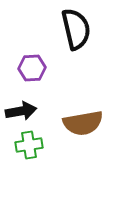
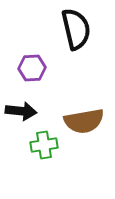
black arrow: rotated 16 degrees clockwise
brown semicircle: moved 1 px right, 2 px up
green cross: moved 15 px right
